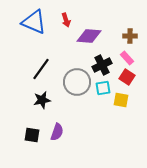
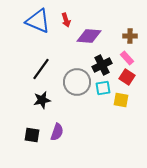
blue triangle: moved 4 px right, 1 px up
